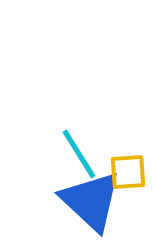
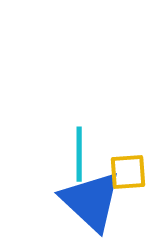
cyan line: rotated 32 degrees clockwise
